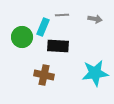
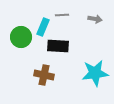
green circle: moved 1 px left
